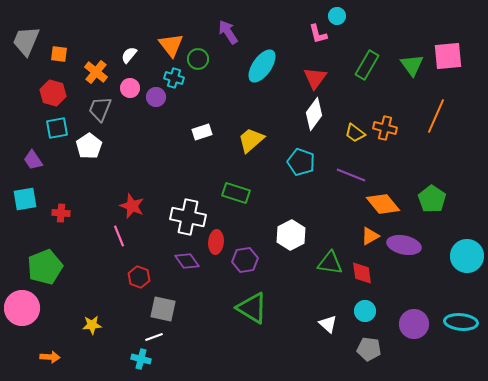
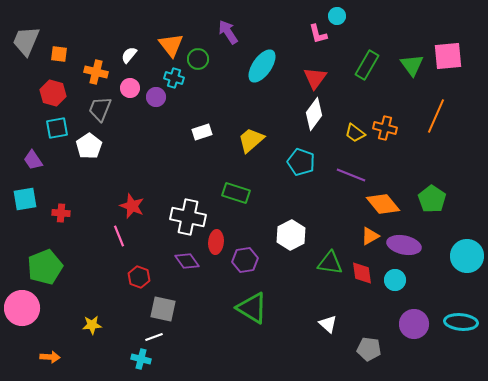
orange cross at (96, 72): rotated 25 degrees counterclockwise
cyan circle at (365, 311): moved 30 px right, 31 px up
